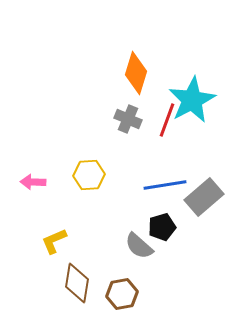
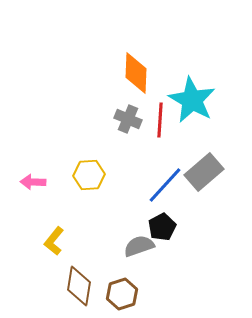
orange diamond: rotated 15 degrees counterclockwise
cyan star: rotated 15 degrees counterclockwise
red line: moved 7 px left; rotated 16 degrees counterclockwise
blue line: rotated 39 degrees counterclockwise
gray rectangle: moved 25 px up
black pentagon: rotated 12 degrees counterclockwise
yellow L-shape: rotated 28 degrees counterclockwise
gray semicircle: rotated 120 degrees clockwise
brown diamond: moved 2 px right, 3 px down
brown hexagon: rotated 8 degrees counterclockwise
